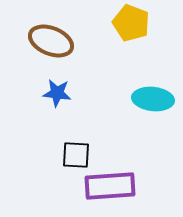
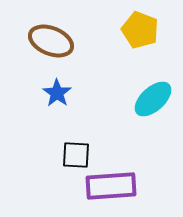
yellow pentagon: moved 9 px right, 7 px down
blue star: rotated 28 degrees clockwise
cyan ellipse: rotated 48 degrees counterclockwise
purple rectangle: moved 1 px right
